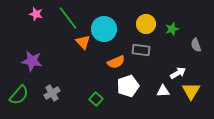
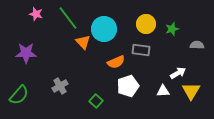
gray semicircle: moved 1 px right; rotated 112 degrees clockwise
purple star: moved 6 px left, 8 px up; rotated 10 degrees counterclockwise
gray cross: moved 8 px right, 7 px up
green square: moved 2 px down
